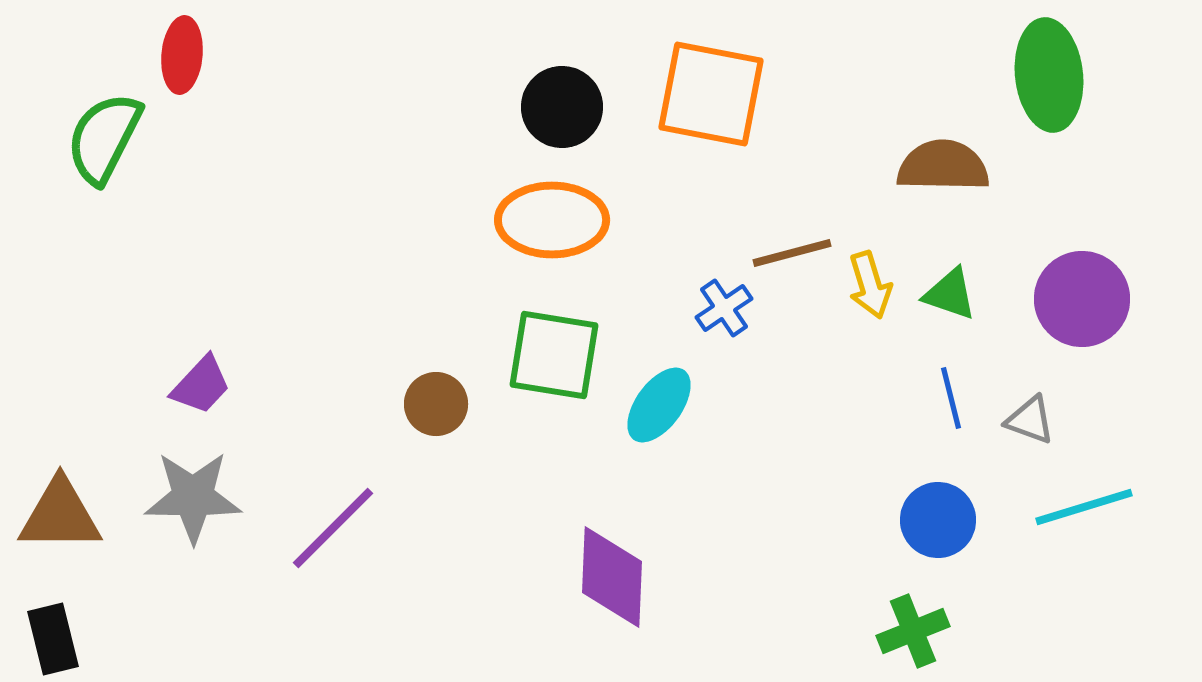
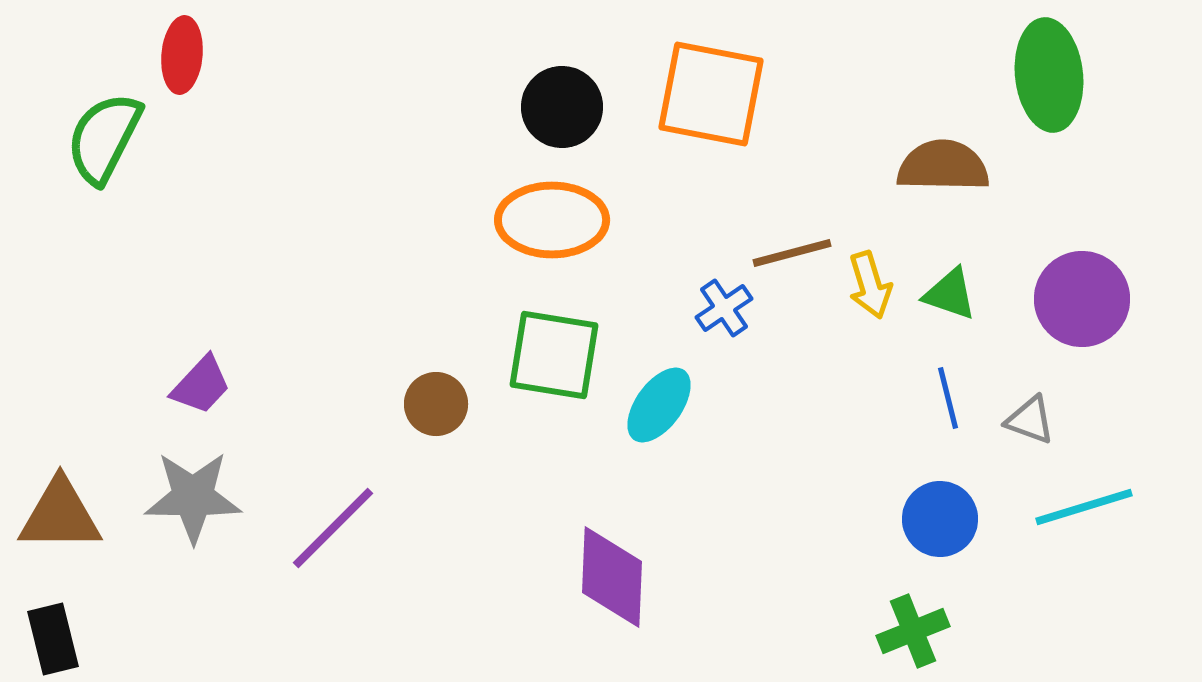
blue line: moved 3 px left
blue circle: moved 2 px right, 1 px up
